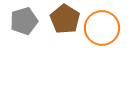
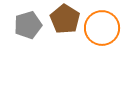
gray pentagon: moved 4 px right, 4 px down
